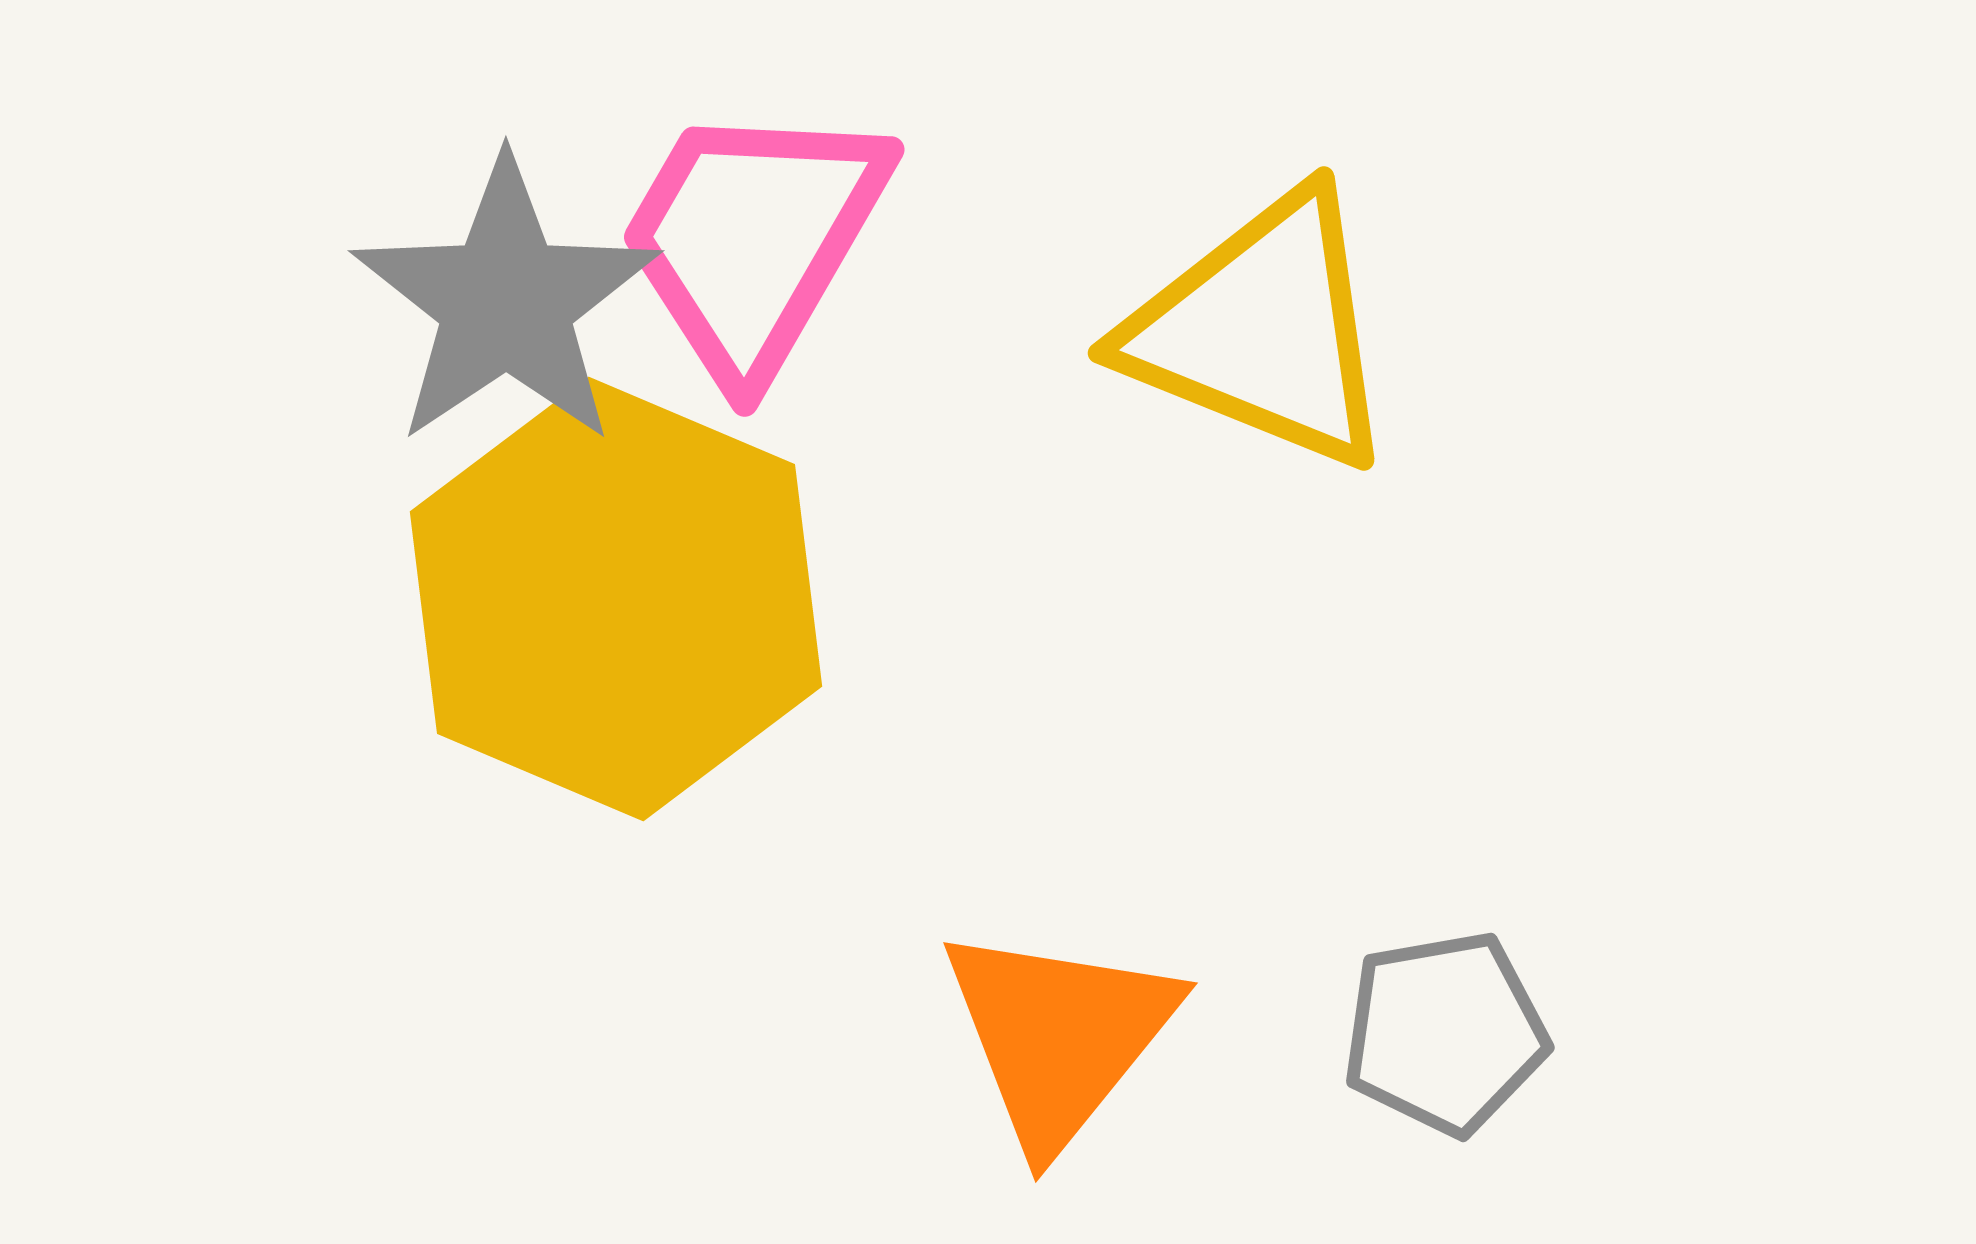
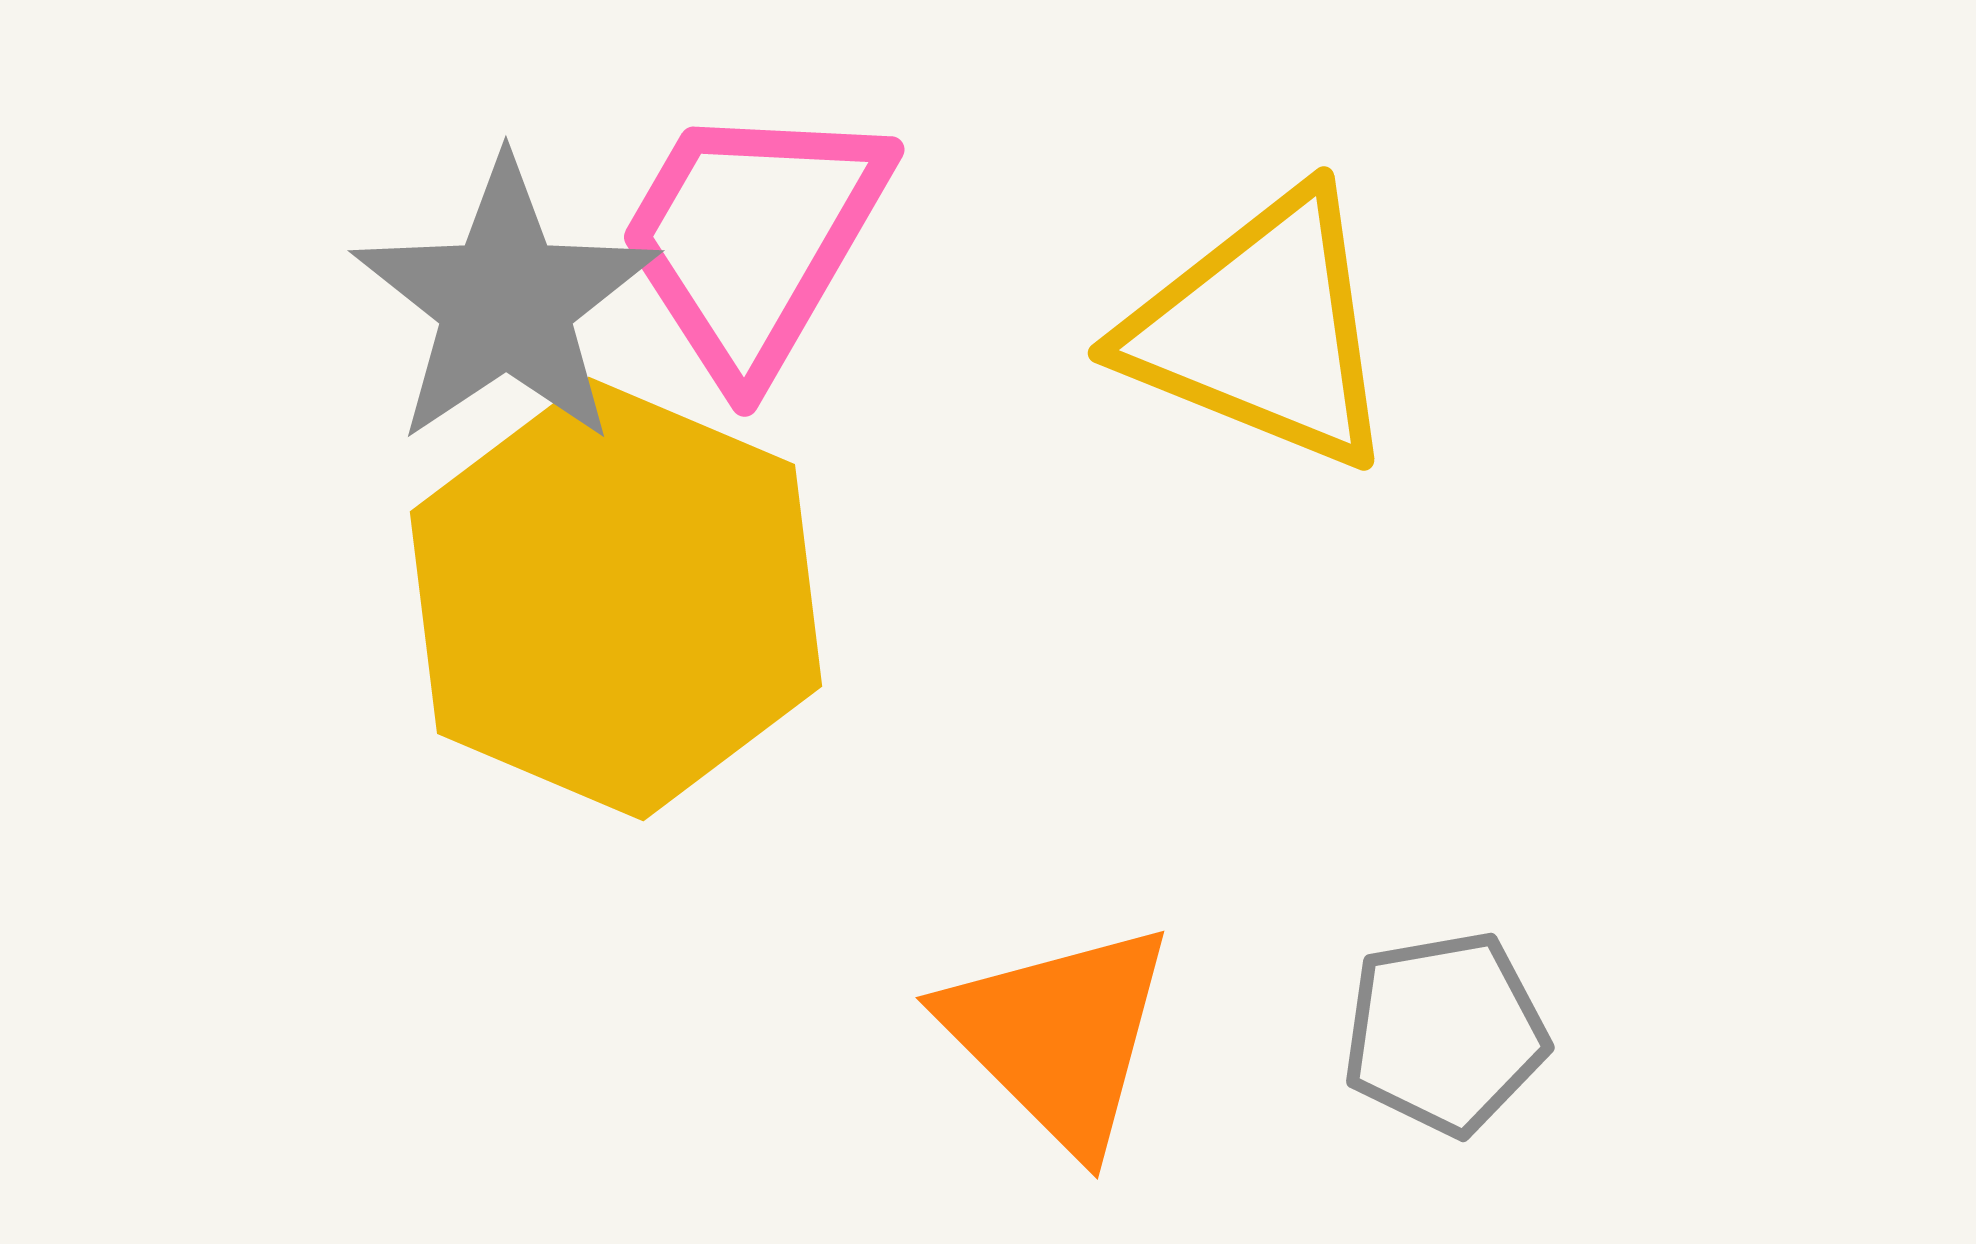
orange triangle: rotated 24 degrees counterclockwise
